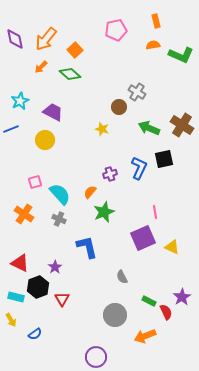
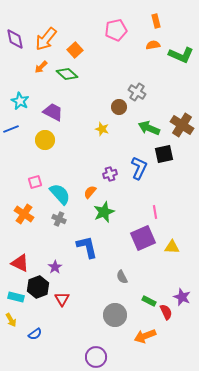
green diamond at (70, 74): moved 3 px left
cyan star at (20, 101): rotated 18 degrees counterclockwise
black square at (164, 159): moved 5 px up
yellow triangle at (172, 247): rotated 21 degrees counterclockwise
purple star at (182, 297): rotated 18 degrees counterclockwise
